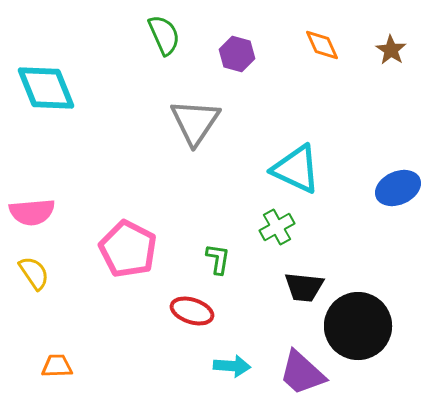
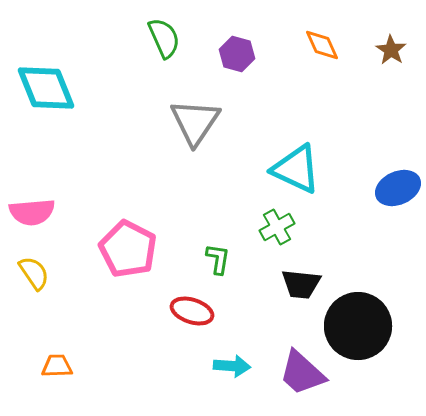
green semicircle: moved 3 px down
black trapezoid: moved 3 px left, 3 px up
